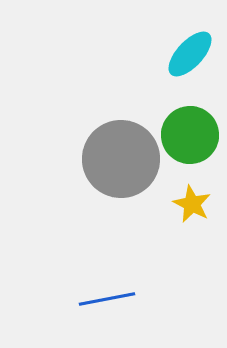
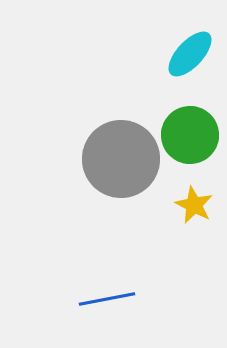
yellow star: moved 2 px right, 1 px down
